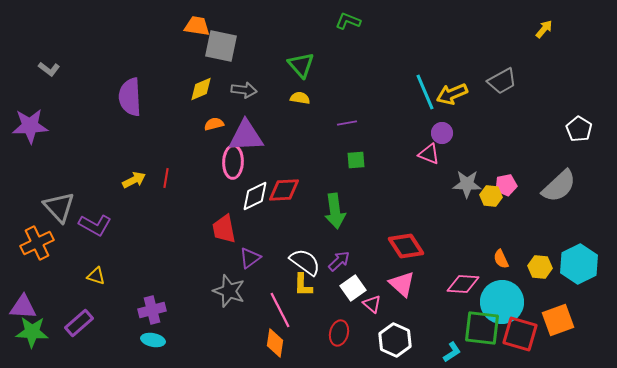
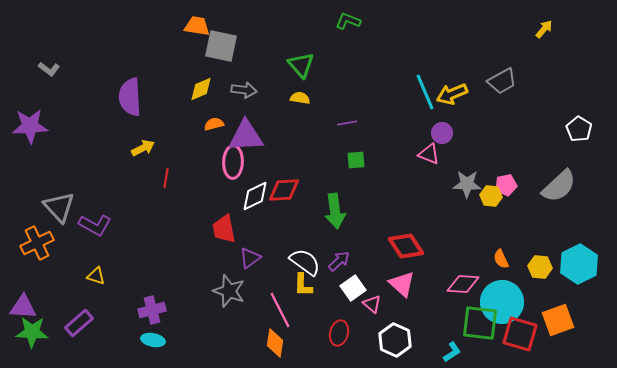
yellow arrow at (134, 180): moved 9 px right, 32 px up
green square at (482, 328): moved 2 px left, 5 px up
